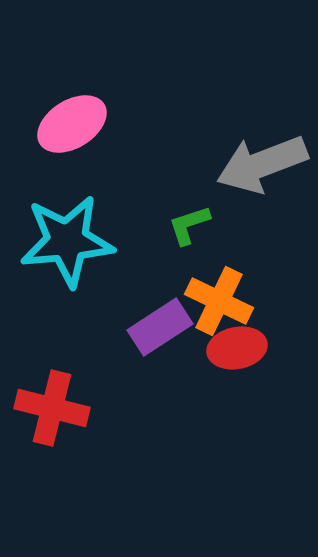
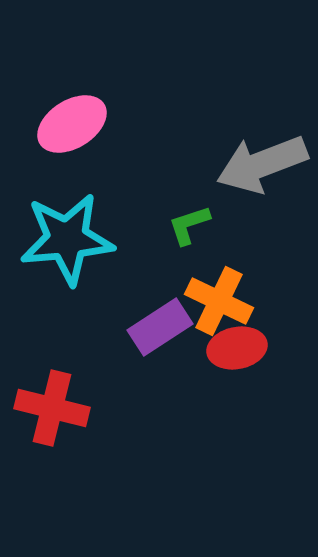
cyan star: moved 2 px up
